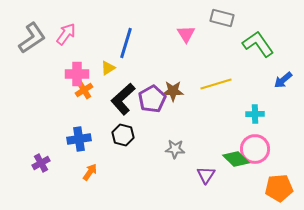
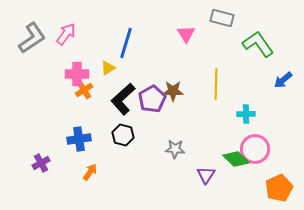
yellow line: rotated 72 degrees counterclockwise
cyan cross: moved 9 px left
orange pentagon: rotated 20 degrees counterclockwise
